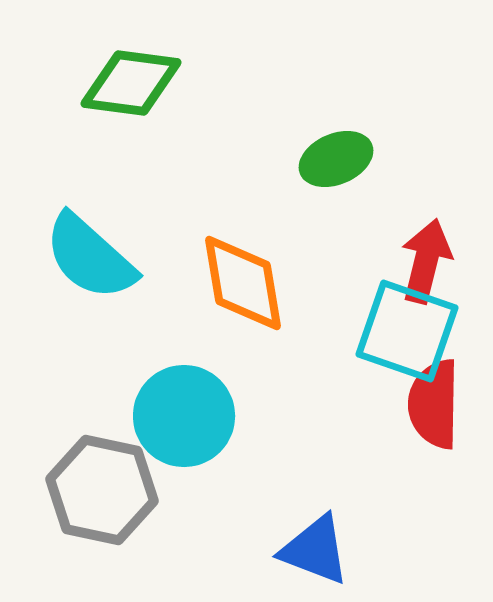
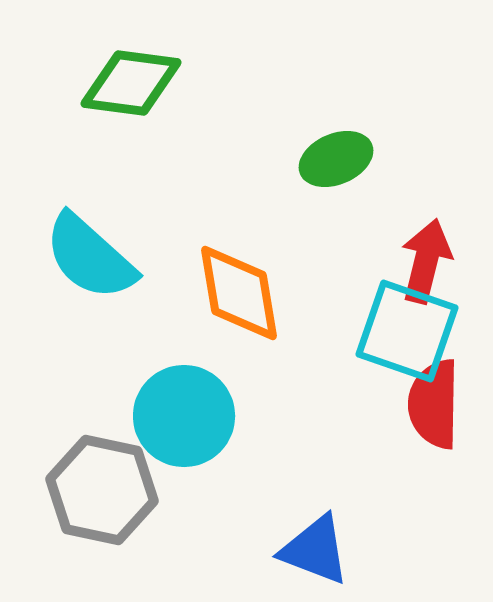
orange diamond: moved 4 px left, 10 px down
